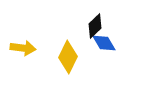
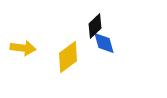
blue diamond: rotated 15 degrees clockwise
yellow diamond: rotated 28 degrees clockwise
